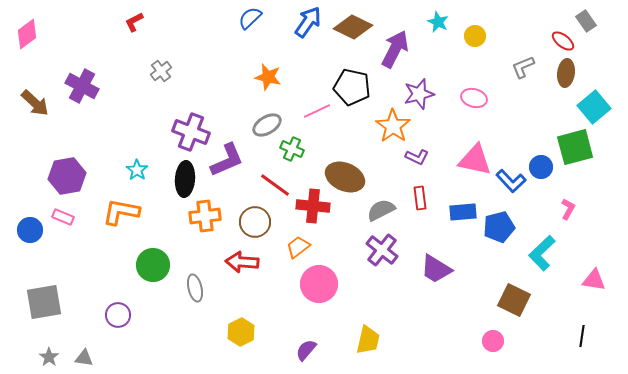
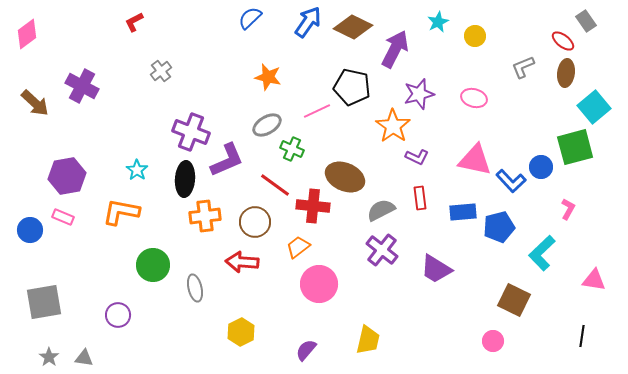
cyan star at (438, 22): rotated 20 degrees clockwise
